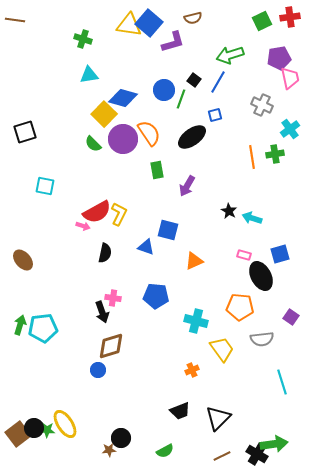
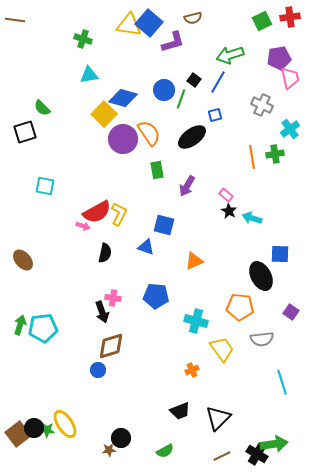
green semicircle at (93, 144): moved 51 px left, 36 px up
blue square at (168, 230): moved 4 px left, 5 px up
blue square at (280, 254): rotated 18 degrees clockwise
pink rectangle at (244, 255): moved 18 px left, 60 px up; rotated 24 degrees clockwise
purple square at (291, 317): moved 5 px up
